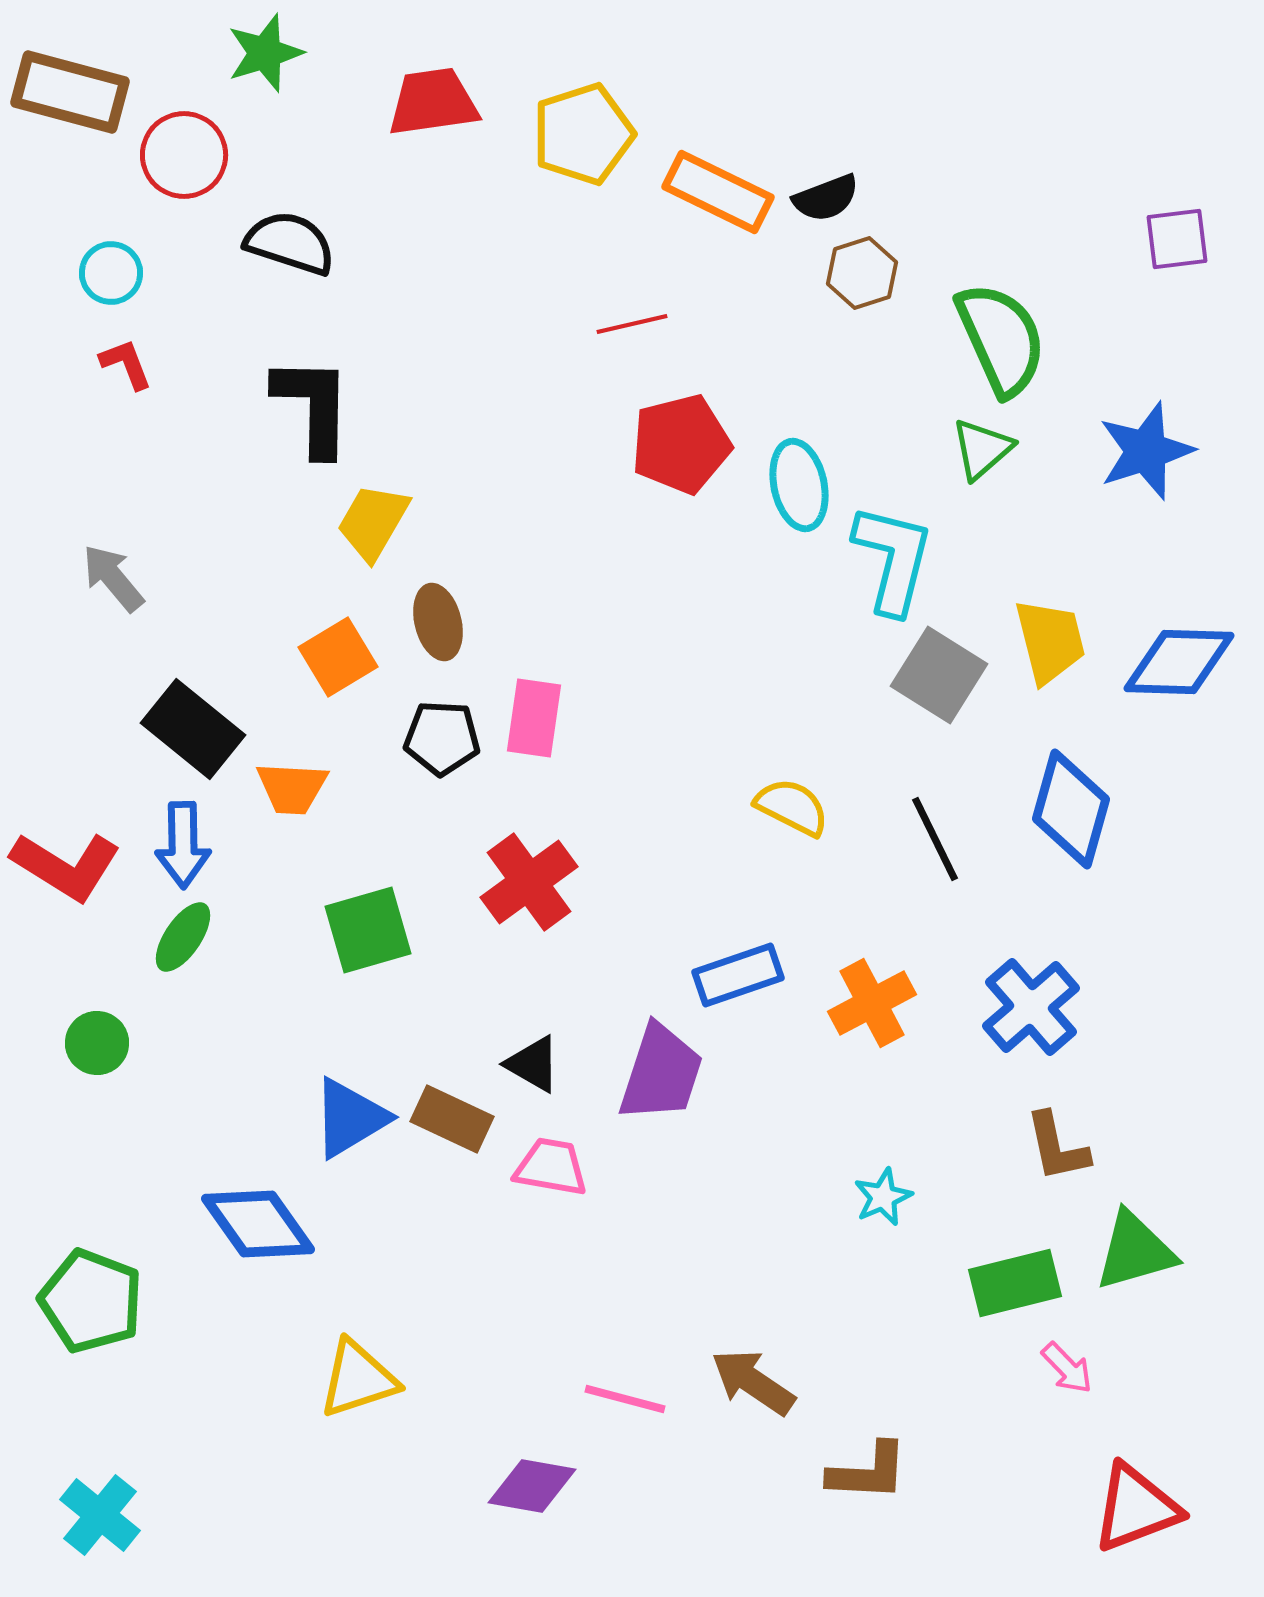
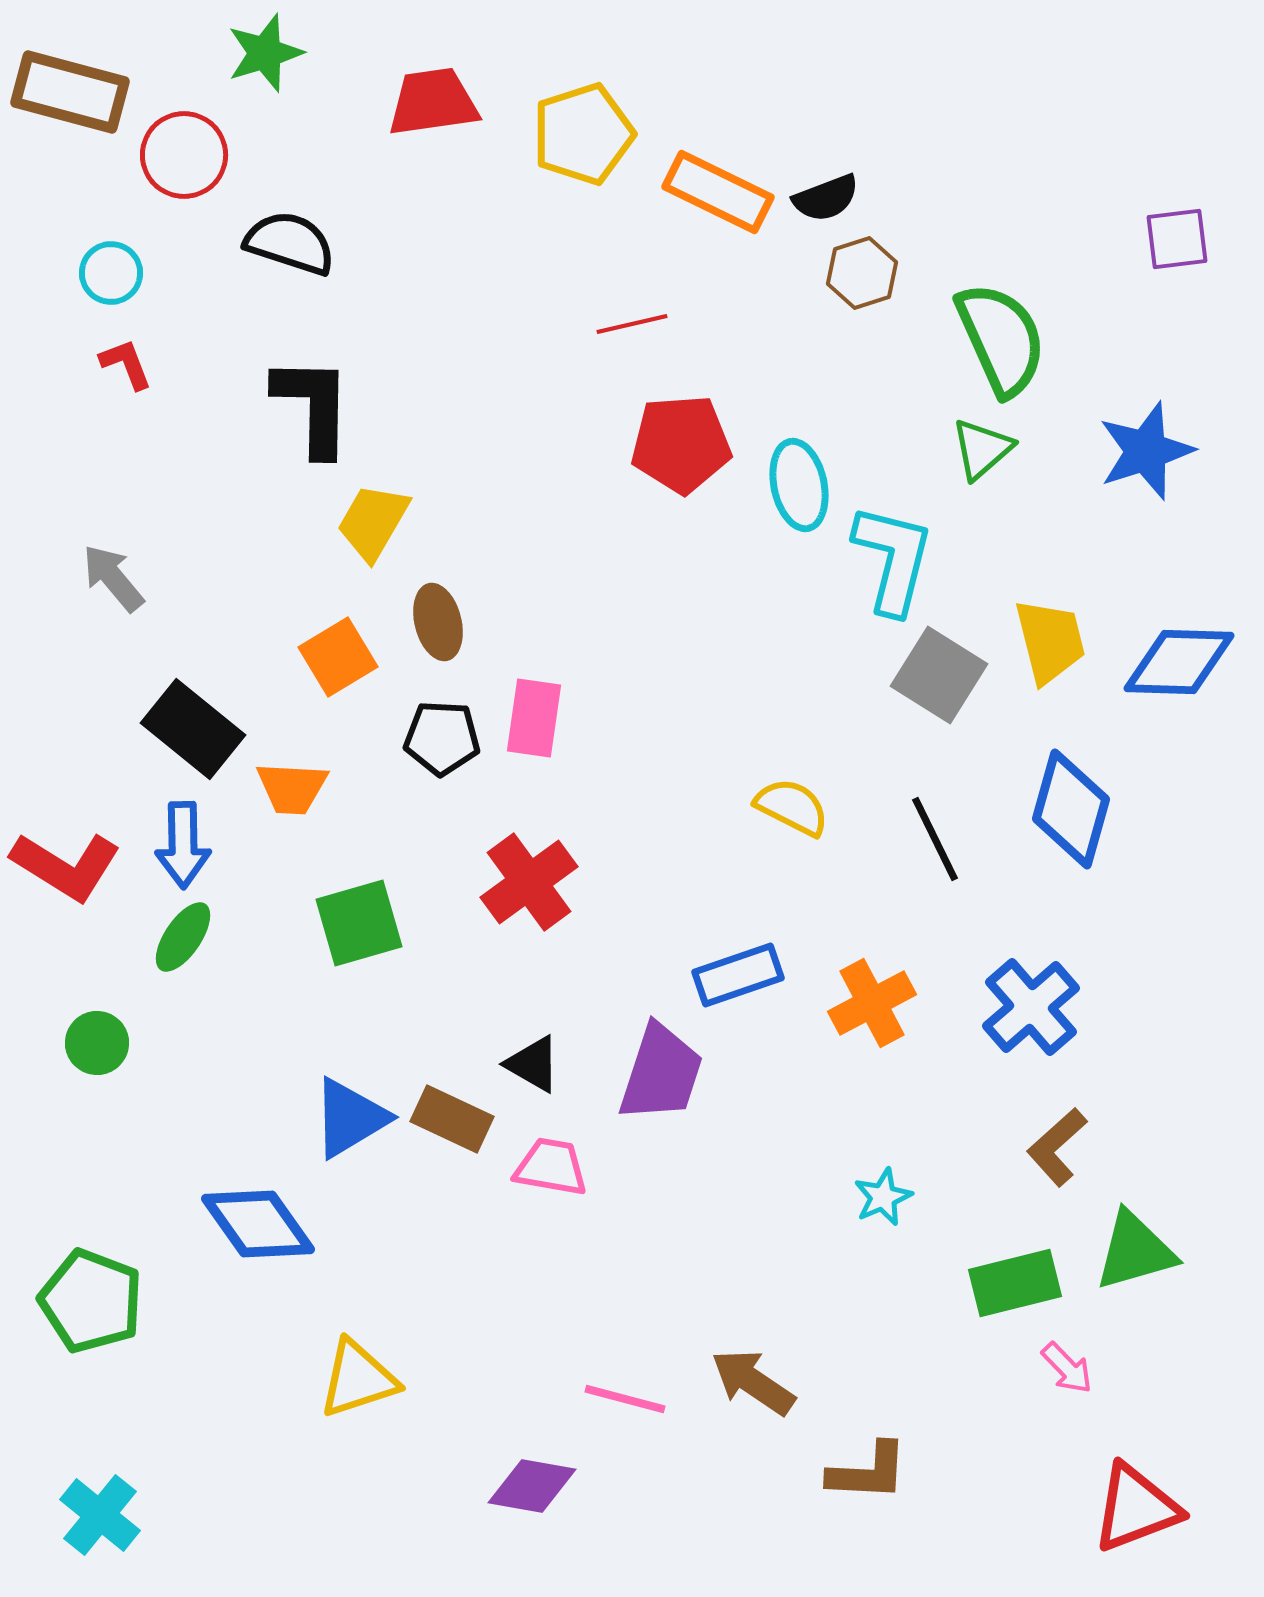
red pentagon at (681, 444): rotated 10 degrees clockwise
green square at (368, 930): moved 9 px left, 7 px up
brown L-shape at (1057, 1147): rotated 60 degrees clockwise
